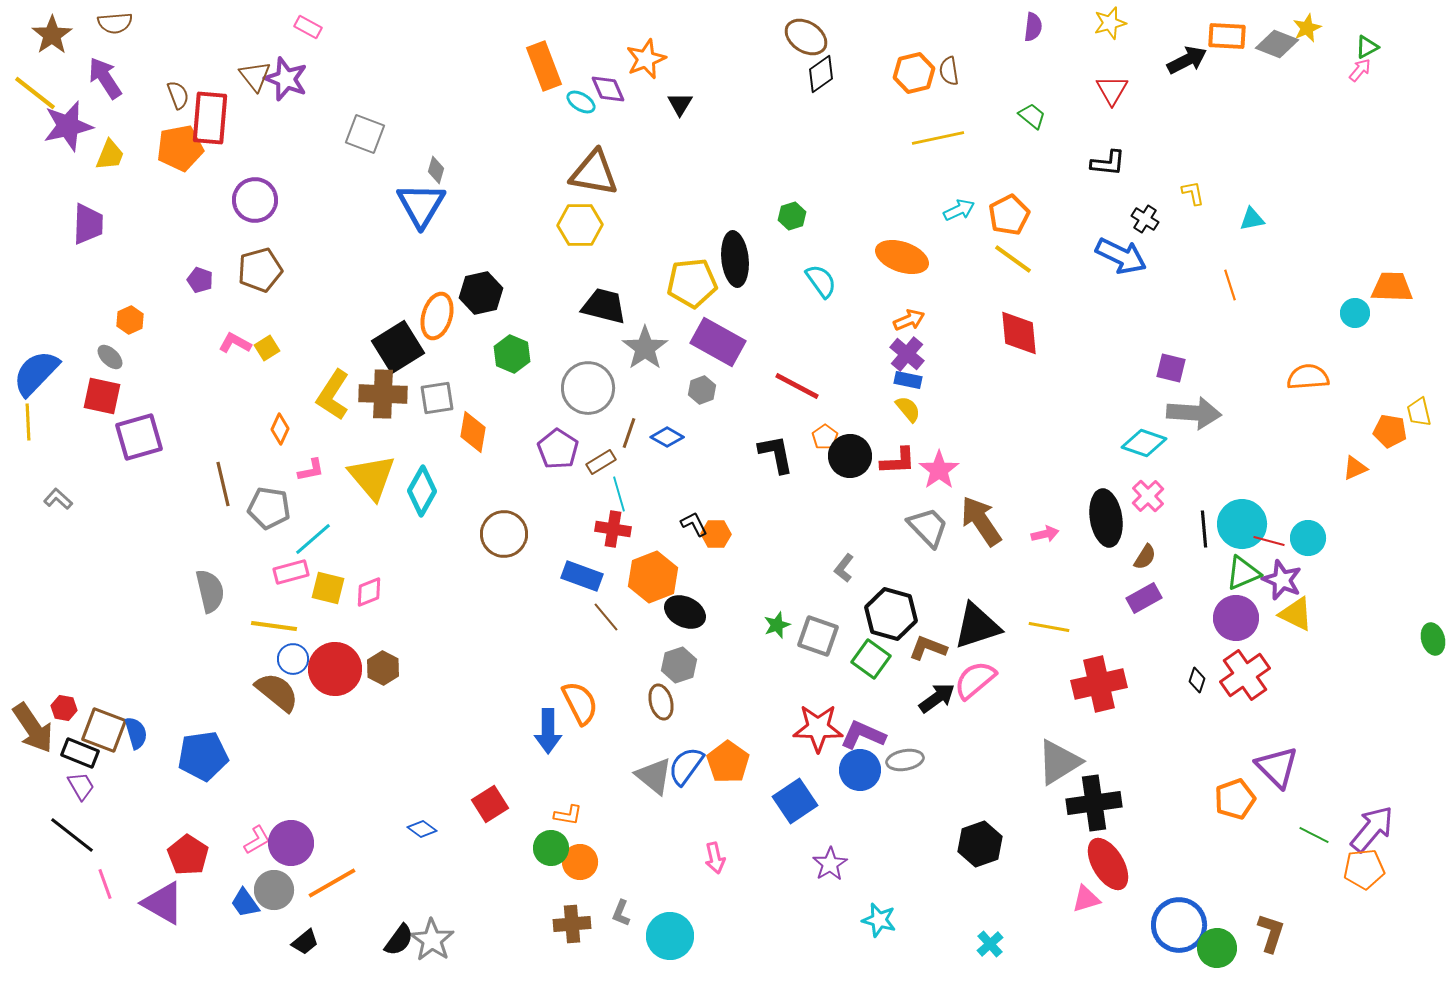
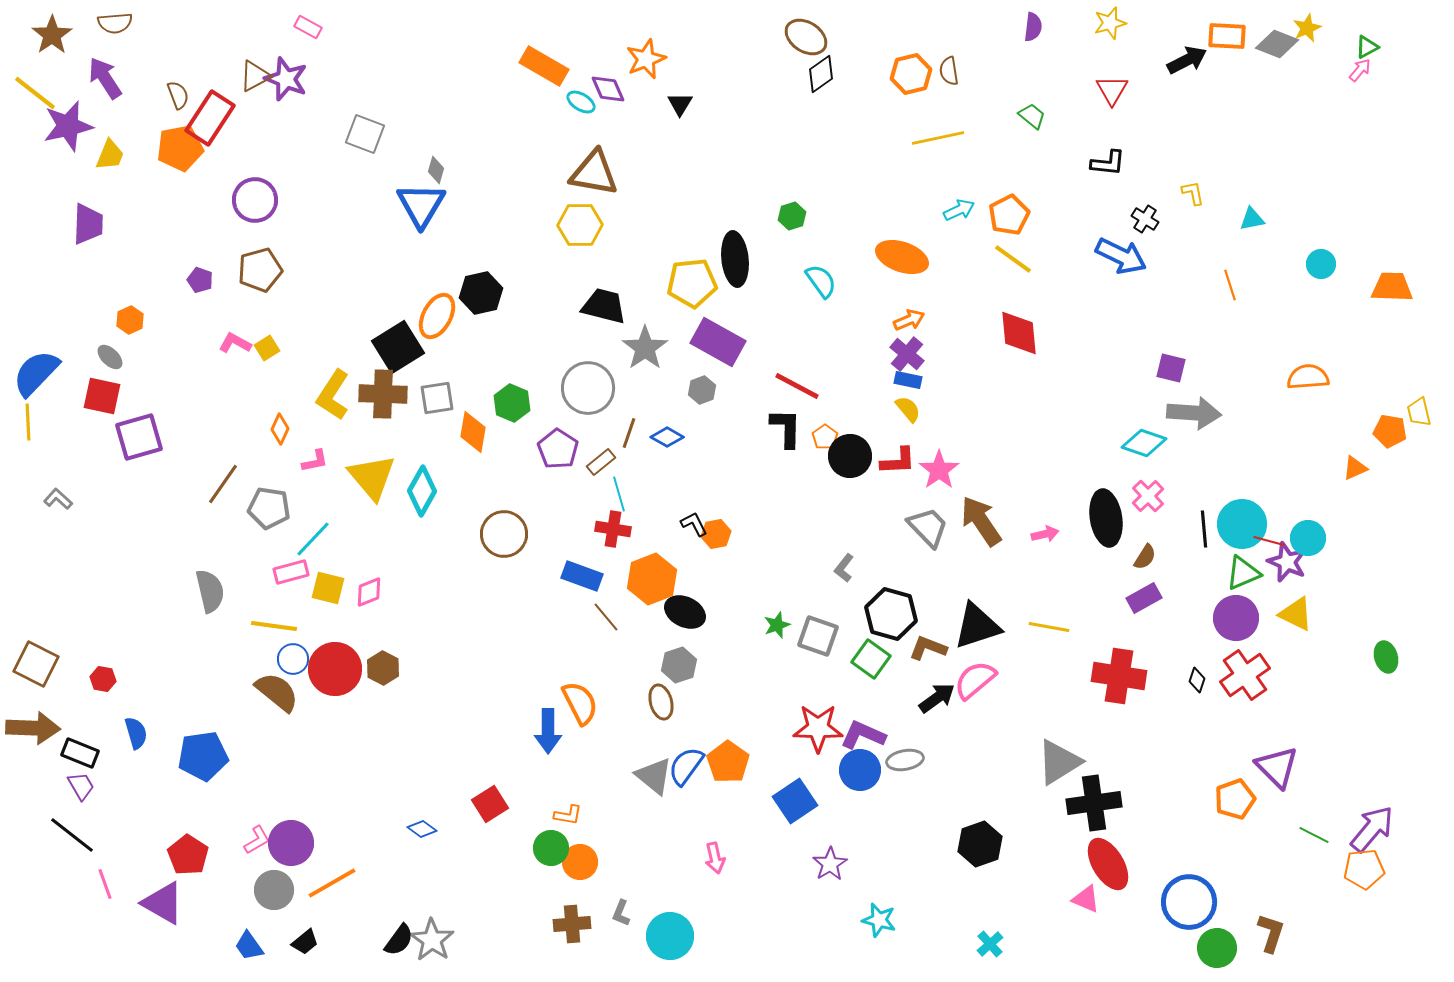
orange rectangle at (544, 66): rotated 39 degrees counterclockwise
orange hexagon at (914, 73): moved 3 px left, 1 px down
brown triangle at (255, 76): rotated 40 degrees clockwise
red rectangle at (210, 118): rotated 28 degrees clockwise
cyan circle at (1355, 313): moved 34 px left, 49 px up
orange ellipse at (437, 316): rotated 12 degrees clockwise
green hexagon at (512, 354): moved 49 px down
black L-shape at (776, 454): moved 10 px right, 26 px up; rotated 12 degrees clockwise
brown rectangle at (601, 462): rotated 8 degrees counterclockwise
pink L-shape at (311, 470): moved 4 px right, 9 px up
brown line at (223, 484): rotated 48 degrees clockwise
orange hexagon at (716, 534): rotated 12 degrees counterclockwise
cyan line at (313, 539): rotated 6 degrees counterclockwise
orange hexagon at (653, 577): moved 1 px left, 2 px down
purple star at (1282, 580): moved 5 px right, 18 px up
green ellipse at (1433, 639): moved 47 px left, 18 px down
red cross at (1099, 684): moved 20 px right, 8 px up; rotated 22 degrees clockwise
red hexagon at (64, 708): moved 39 px right, 29 px up
brown arrow at (33, 728): rotated 54 degrees counterclockwise
brown square at (104, 730): moved 68 px left, 66 px up; rotated 6 degrees clockwise
pink triangle at (1086, 899): rotated 40 degrees clockwise
blue trapezoid at (245, 903): moved 4 px right, 43 px down
blue circle at (1179, 925): moved 10 px right, 23 px up
